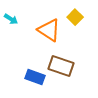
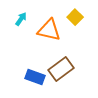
cyan arrow: moved 10 px right; rotated 88 degrees counterclockwise
orange triangle: rotated 20 degrees counterclockwise
brown rectangle: moved 3 px down; rotated 55 degrees counterclockwise
